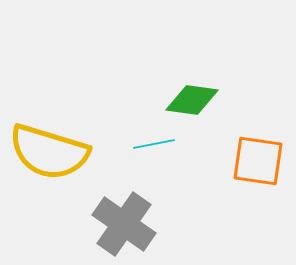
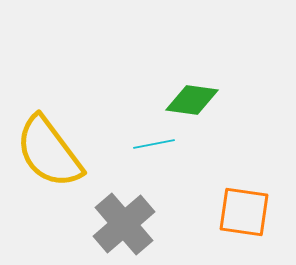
yellow semicircle: rotated 36 degrees clockwise
orange square: moved 14 px left, 51 px down
gray cross: rotated 14 degrees clockwise
